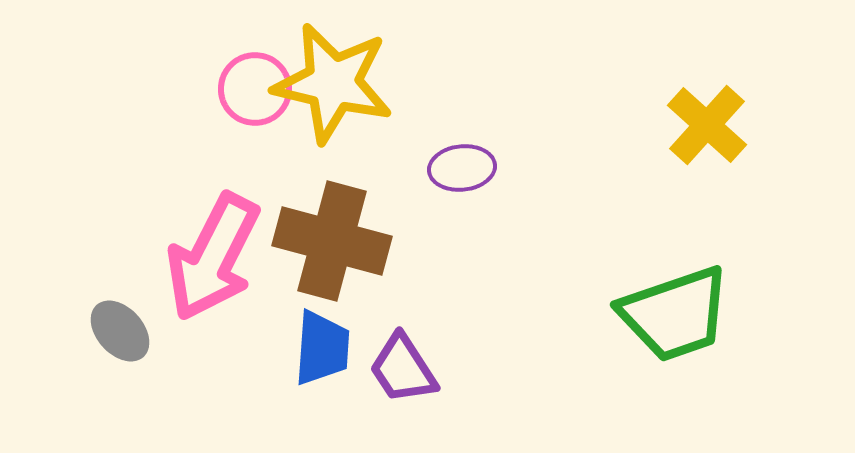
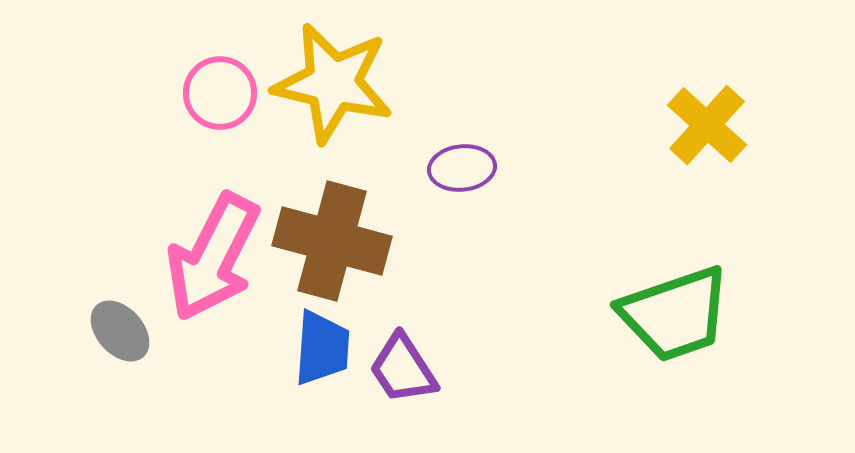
pink circle: moved 35 px left, 4 px down
